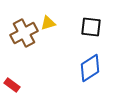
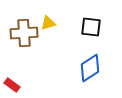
brown cross: rotated 24 degrees clockwise
